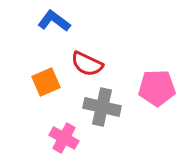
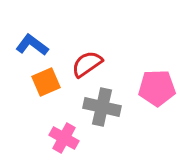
blue L-shape: moved 22 px left, 24 px down
red semicircle: rotated 120 degrees clockwise
